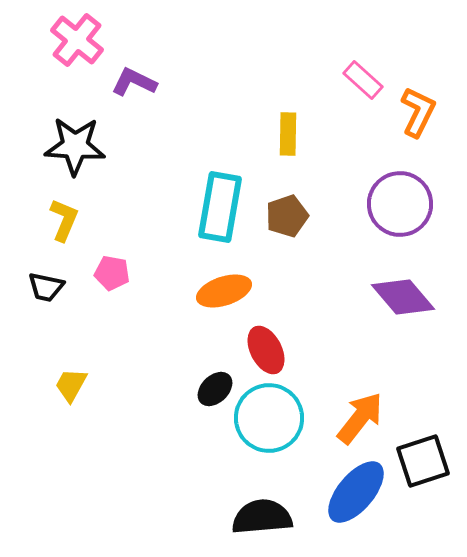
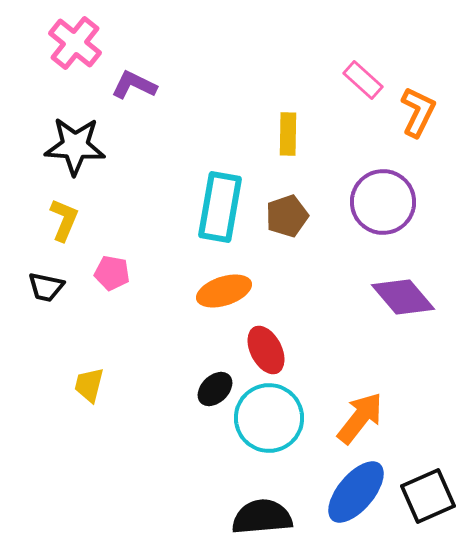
pink cross: moved 2 px left, 3 px down
purple L-shape: moved 3 px down
purple circle: moved 17 px left, 2 px up
yellow trapezoid: moved 18 px right; rotated 15 degrees counterclockwise
black square: moved 5 px right, 35 px down; rotated 6 degrees counterclockwise
